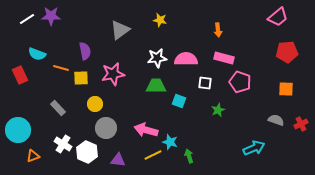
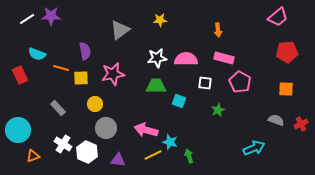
yellow star: rotated 16 degrees counterclockwise
pink pentagon: rotated 10 degrees clockwise
